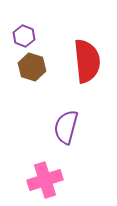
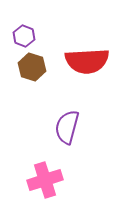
red semicircle: rotated 93 degrees clockwise
purple semicircle: moved 1 px right
